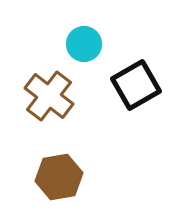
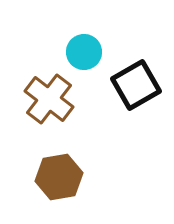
cyan circle: moved 8 px down
brown cross: moved 3 px down
